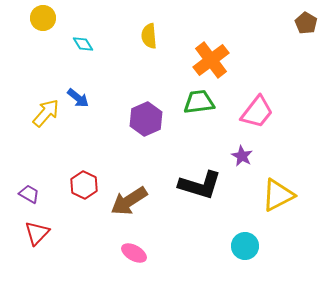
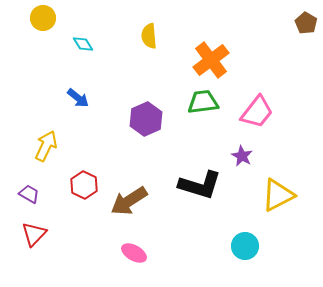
green trapezoid: moved 4 px right
yellow arrow: moved 33 px down; rotated 16 degrees counterclockwise
red triangle: moved 3 px left, 1 px down
